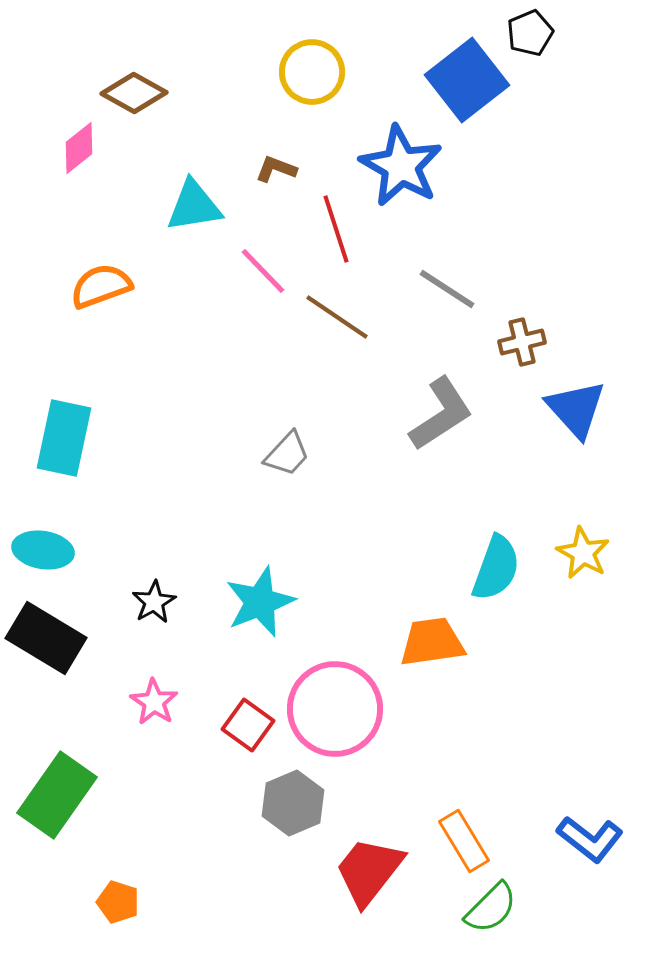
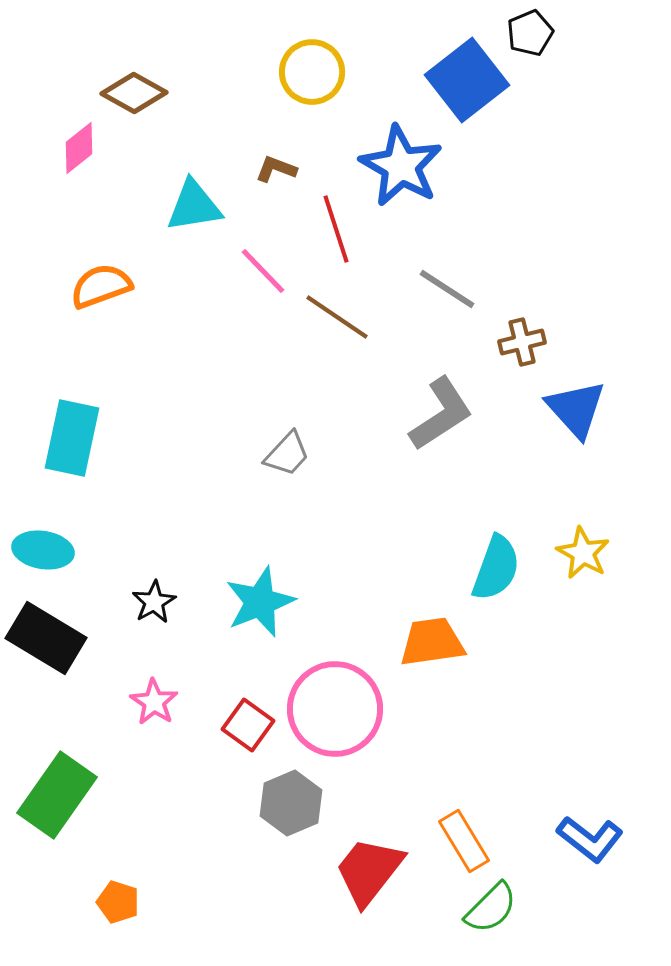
cyan rectangle: moved 8 px right
gray hexagon: moved 2 px left
